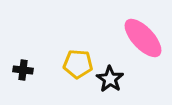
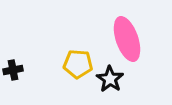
pink ellipse: moved 16 px left, 1 px down; rotated 24 degrees clockwise
black cross: moved 10 px left; rotated 18 degrees counterclockwise
